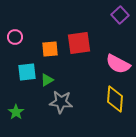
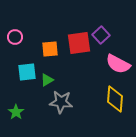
purple square: moved 19 px left, 20 px down
